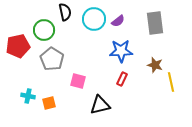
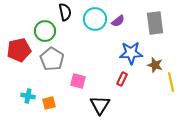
cyan circle: moved 1 px right
green circle: moved 1 px right, 1 px down
red pentagon: moved 1 px right, 4 px down
blue star: moved 10 px right, 2 px down
black triangle: rotated 45 degrees counterclockwise
